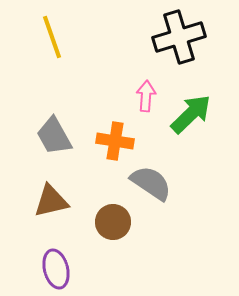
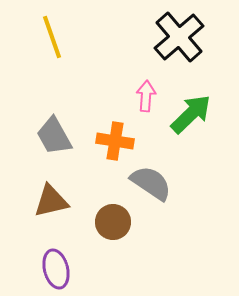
black cross: rotated 24 degrees counterclockwise
